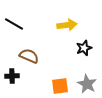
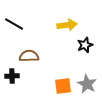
black star: moved 1 px right, 3 px up
brown semicircle: rotated 24 degrees counterclockwise
orange square: moved 3 px right
